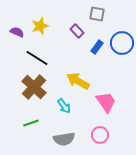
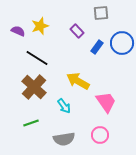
gray square: moved 4 px right, 1 px up; rotated 14 degrees counterclockwise
purple semicircle: moved 1 px right, 1 px up
